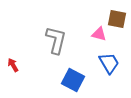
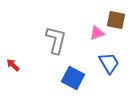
brown square: moved 1 px left, 1 px down
pink triangle: moved 2 px left, 1 px up; rotated 35 degrees counterclockwise
red arrow: rotated 16 degrees counterclockwise
blue square: moved 2 px up
